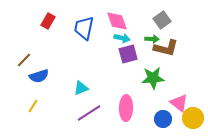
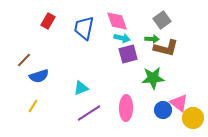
blue circle: moved 9 px up
